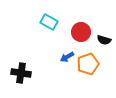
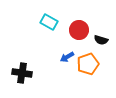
red circle: moved 2 px left, 2 px up
black semicircle: moved 3 px left
black cross: moved 1 px right
